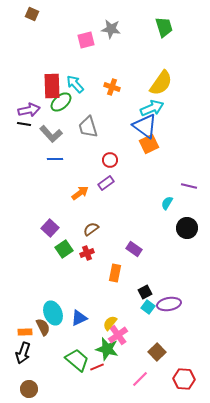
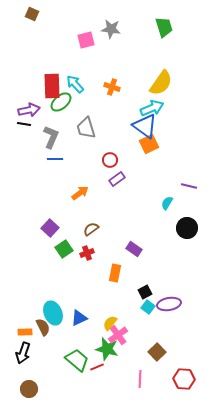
gray trapezoid at (88, 127): moved 2 px left, 1 px down
gray L-shape at (51, 134): moved 3 px down; rotated 115 degrees counterclockwise
purple rectangle at (106, 183): moved 11 px right, 4 px up
pink line at (140, 379): rotated 42 degrees counterclockwise
